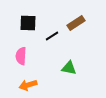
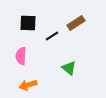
green triangle: rotated 28 degrees clockwise
